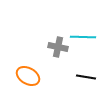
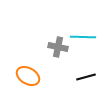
black line: rotated 24 degrees counterclockwise
